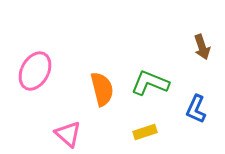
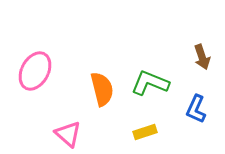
brown arrow: moved 10 px down
